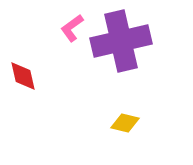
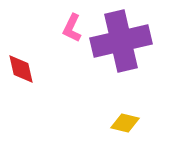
pink L-shape: rotated 28 degrees counterclockwise
red diamond: moved 2 px left, 7 px up
